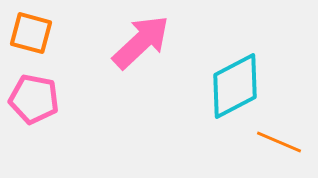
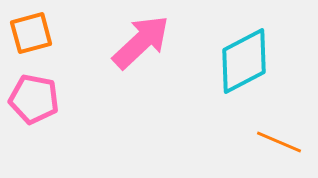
orange square: rotated 30 degrees counterclockwise
cyan diamond: moved 9 px right, 25 px up
